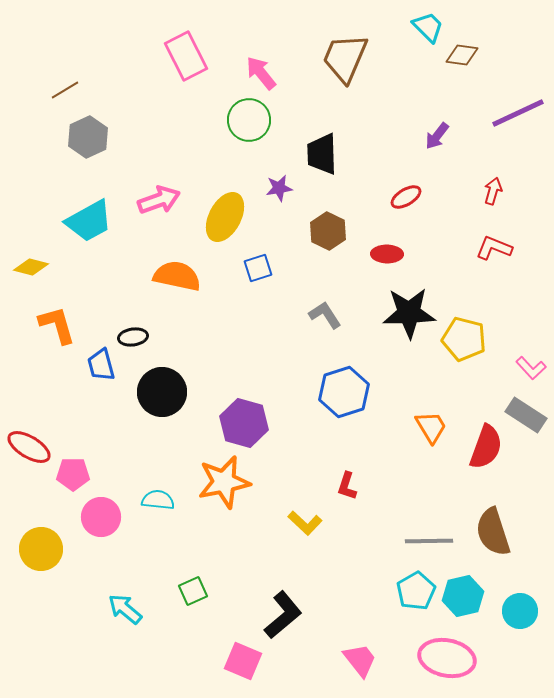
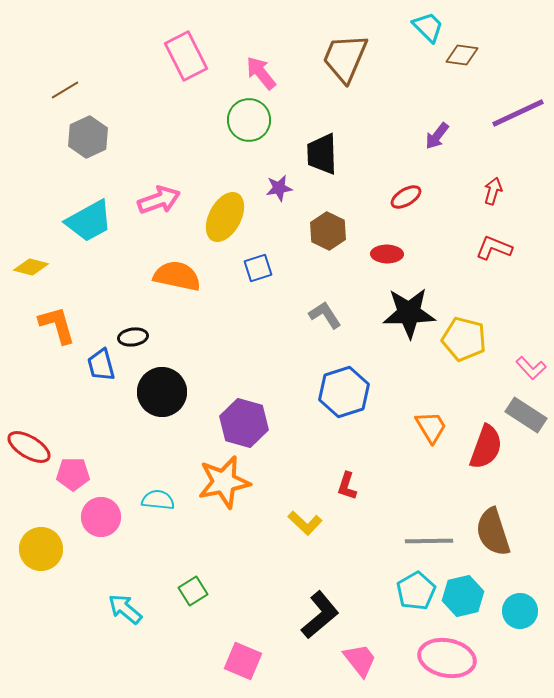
green square at (193, 591): rotated 8 degrees counterclockwise
black L-shape at (283, 615): moved 37 px right
